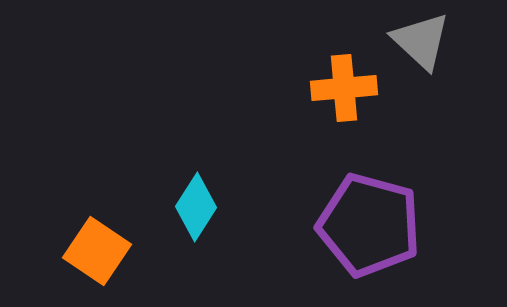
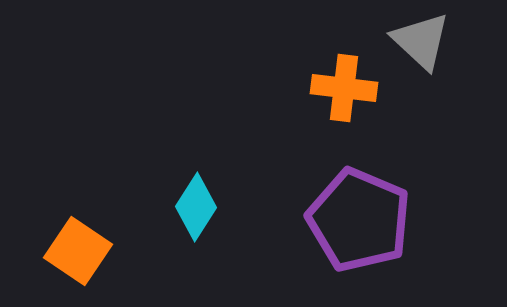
orange cross: rotated 12 degrees clockwise
purple pentagon: moved 10 px left, 5 px up; rotated 8 degrees clockwise
orange square: moved 19 px left
